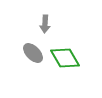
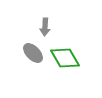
gray arrow: moved 3 px down
